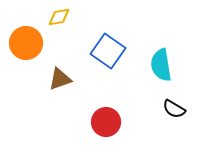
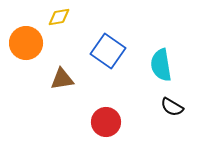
brown triangle: moved 2 px right; rotated 10 degrees clockwise
black semicircle: moved 2 px left, 2 px up
